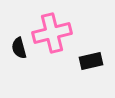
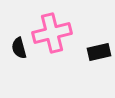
black rectangle: moved 8 px right, 9 px up
